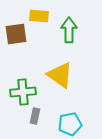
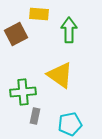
yellow rectangle: moved 2 px up
brown square: rotated 20 degrees counterclockwise
